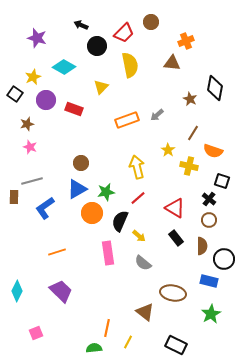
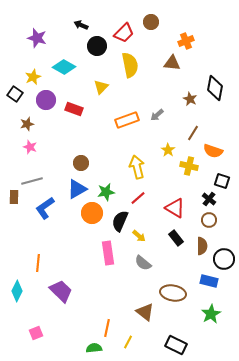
orange line at (57, 252): moved 19 px left, 11 px down; rotated 66 degrees counterclockwise
